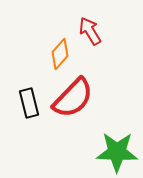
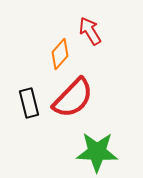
green star: moved 20 px left
